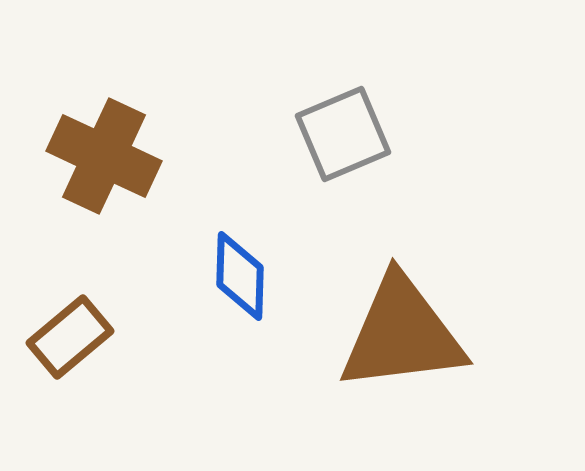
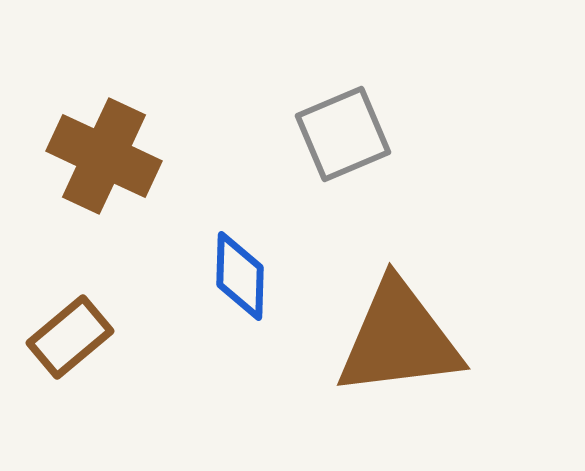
brown triangle: moved 3 px left, 5 px down
